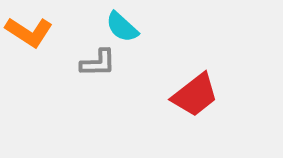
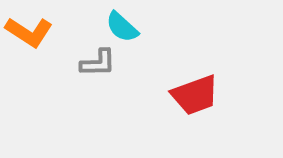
red trapezoid: rotated 18 degrees clockwise
